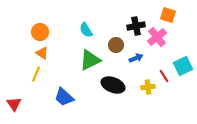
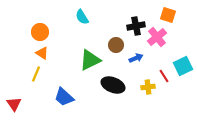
cyan semicircle: moved 4 px left, 13 px up
